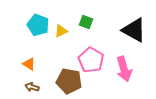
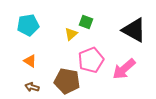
cyan pentagon: moved 10 px left; rotated 30 degrees counterclockwise
yellow triangle: moved 10 px right, 3 px down; rotated 16 degrees counterclockwise
pink pentagon: rotated 20 degrees clockwise
orange triangle: moved 1 px right, 3 px up
pink arrow: rotated 65 degrees clockwise
brown pentagon: moved 2 px left
